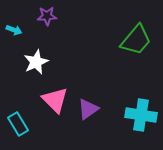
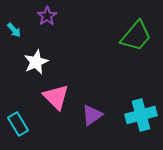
purple star: rotated 30 degrees counterclockwise
cyan arrow: rotated 28 degrees clockwise
green trapezoid: moved 4 px up
pink triangle: moved 1 px right, 3 px up
purple triangle: moved 4 px right, 6 px down
cyan cross: rotated 24 degrees counterclockwise
